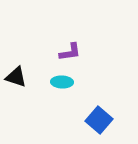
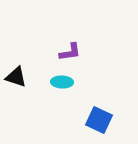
blue square: rotated 16 degrees counterclockwise
